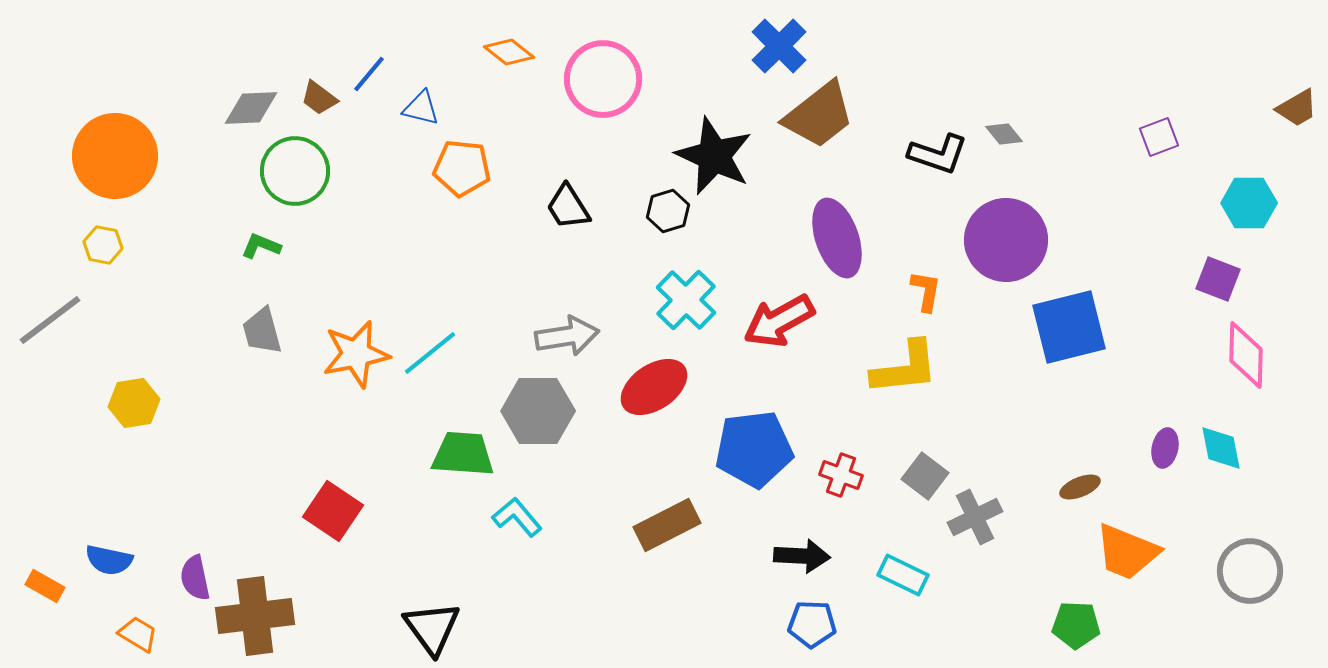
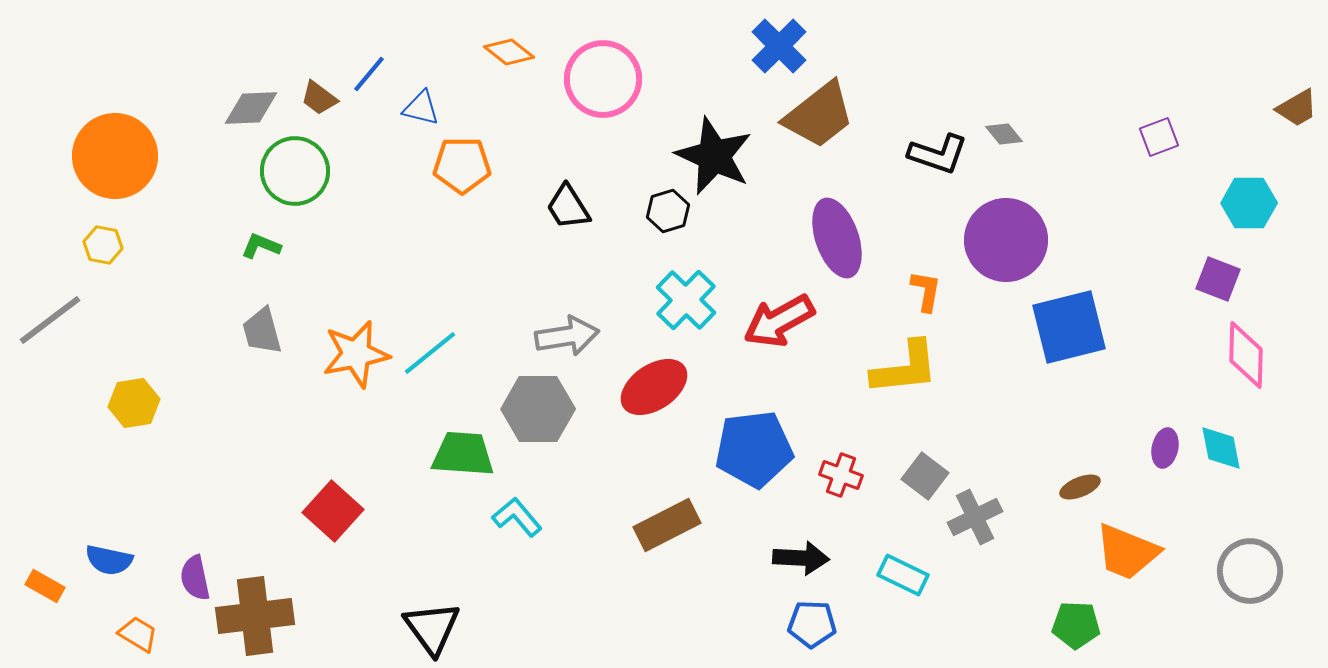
orange pentagon at (462, 168): moved 3 px up; rotated 6 degrees counterclockwise
gray hexagon at (538, 411): moved 2 px up
red square at (333, 511): rotated 8 degrees clockwise
black arrow at (802, 556): moved 1 px left, 2 px down
